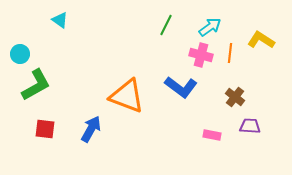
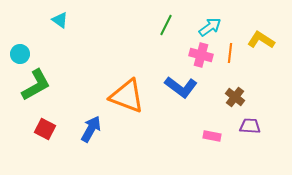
red square: rotated 20 degrees clockwise
pink rectangle: moved 1 px down
